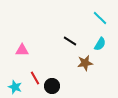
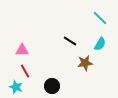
red line: moved 10 px left, 7 px up
cyan star: moved 1 px right
